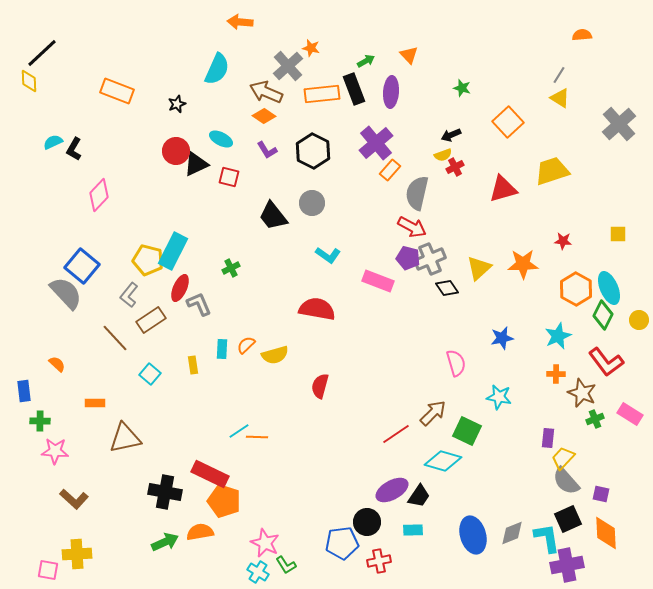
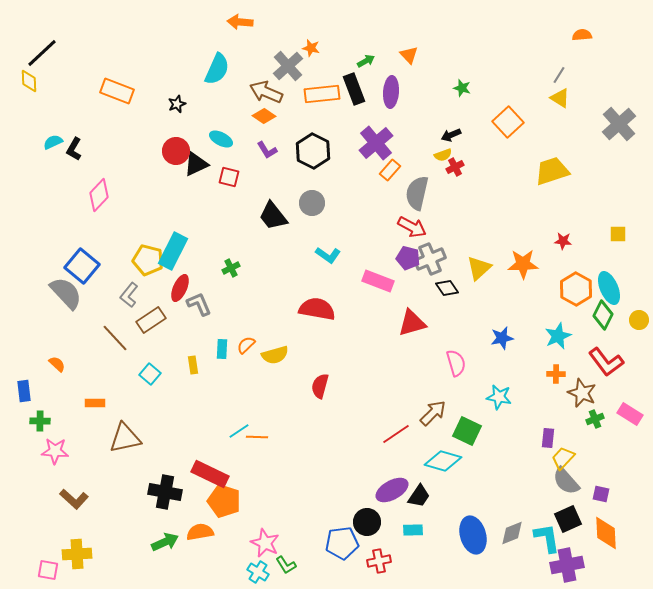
red triangle at (503, 189): moved 91 px left, 134 px down
